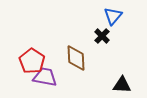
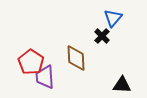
blue triangle: moved 2 px down
red pentagon: moved 1 px left, 1 px down
purple trapezoid: rotated 105 degrees counterclockwise
